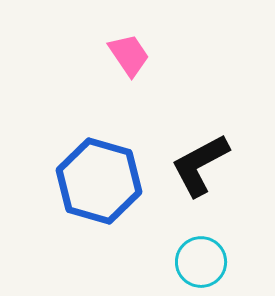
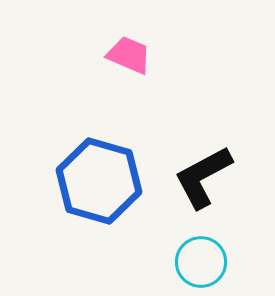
pink trapezoid: rotated 33 degrees counterclockwise
black L-shape: moved 3 px right, 12 px down
